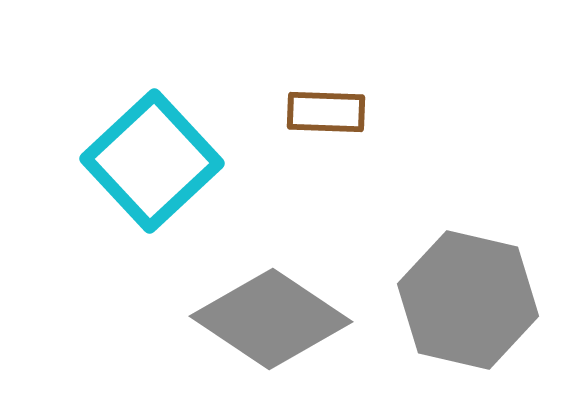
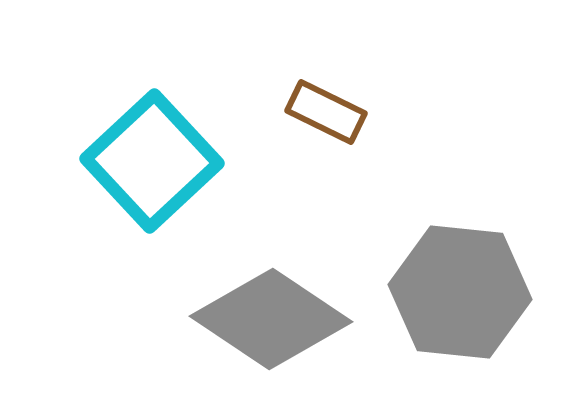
brown rectangle: rotated 24 degrees clockwise
gray hexagon: moved 8 px left, 8 px up; rotated 7 degrees counterclockwise
